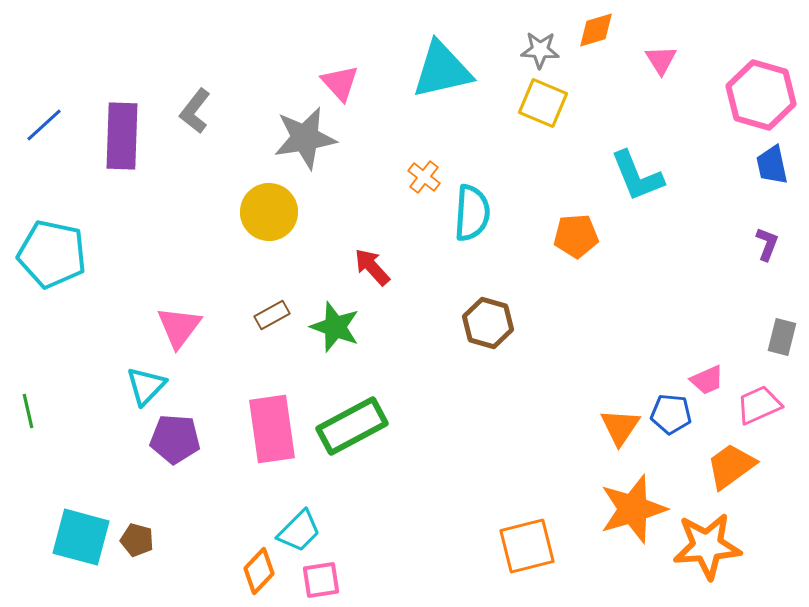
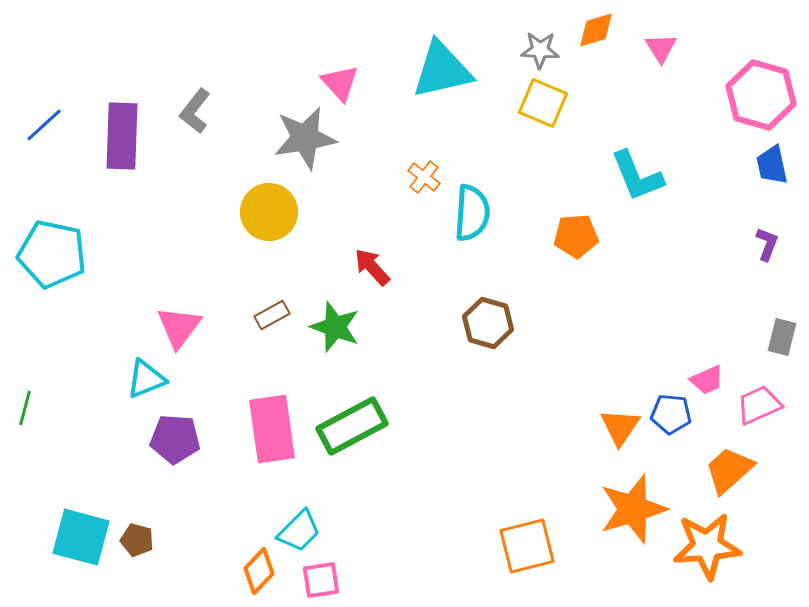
pink triangle at (661, 60): moved 12 px up
cyan triangle at (146, 386): moved 7 px up; rotated 24 degrees clockwise
green line at (28, 411): moved 3 px left, 3 px up; rotated 28 degrees clockwise
orange trapezoid at (731, 466): moved 2 px left, 4 px down; rotated 6 degrees counterclockwise
